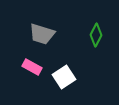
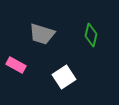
green diamond: moved 5 px left; rotated 15 degrees counterclockwise
pink rectangle: moved 16 px left, 2 px up
